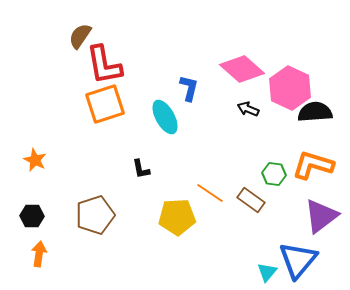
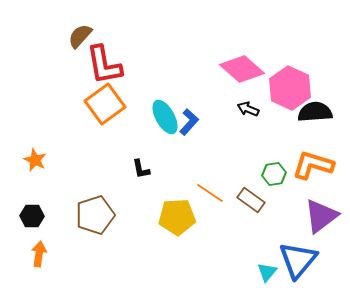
brown semicircle: rotated 8 degrees clockwise
blue L-shape: moved 34 px down; rotated 28 degrees clockwise
orange square: rotated 18 degrees counterclockwise
green hexagon: rotated 15 degrees counterclockwise
